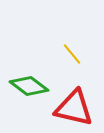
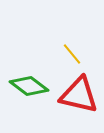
red triangle: moved 5 px right, 13 px up
